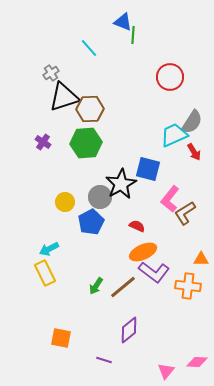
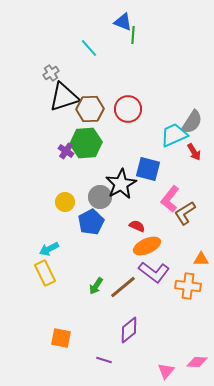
red circle: moved 42 px left, 32 px down
purple cross: moved 23 px right, 9 px down
orange ellipse: moved 4 px right, 6 px up
